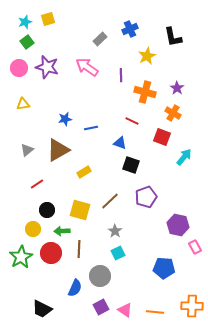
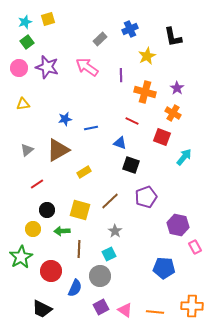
red circle at (51, 253): moved 18 px down
cyan square at (118, 253): moved 9 px left, 1 px down
